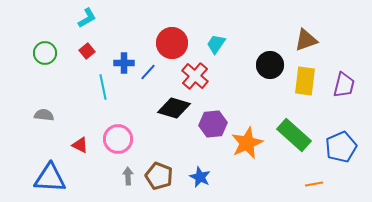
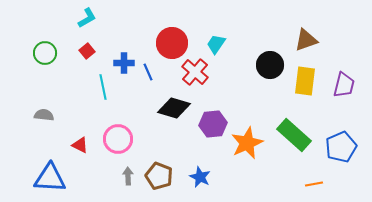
blue line: rotated 66 degrees counterclockwise
red cross: moved 4 px up
